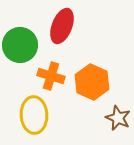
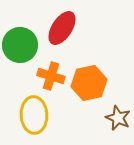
red ellipse: moved 2 px down; rotated 12 degrees clockwise
orange hexagon: moved 3 px left, 1 px down; rotated 24 degrees clockwise
